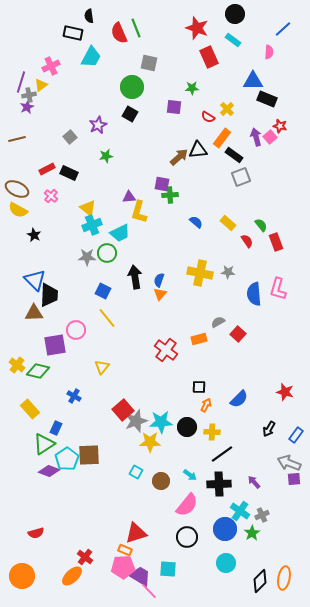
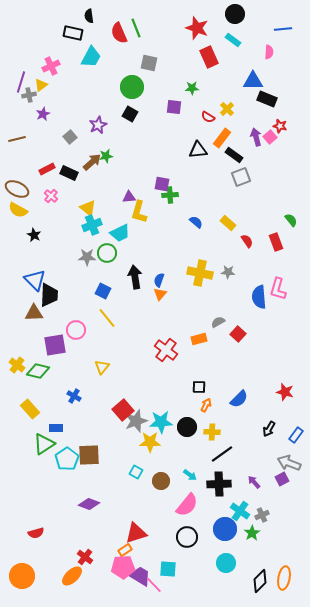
blue line at (283, 29): rotated 36 degrees clockwise
purple star at (27, 107): moved 16 px right, 7 px down
brown arrow at (179, 157): moved 87 px left, 5 px down
green semicircle at (261, 225): moved 30 px right, 5 px up
blue semicircle at (254, 294): moved 5 px right, 3 px down
blue rectangle at (56, 428): rotated 64 degrees clockwise
purple diamond at (49, 471): moved 40 px right, 33 px down
purple square at (294, 479): moved 12 px left; rotated 24 degrees counterclockwise
orange rectangle at (125, 550): rotated 56 degrees counterclockwise
pink line at (149, 591): moved 5 px right, 6 px up
